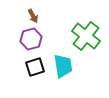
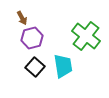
brown arrow: moved 11 px left, 2 px down
purple hexagon: moved 1 px right, 1 px up
black square: rotated 30 degrees counterclockwise
